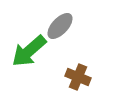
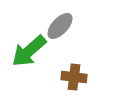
brown cross: moved 4 px left; rotated 15 degrees counterclockwise
